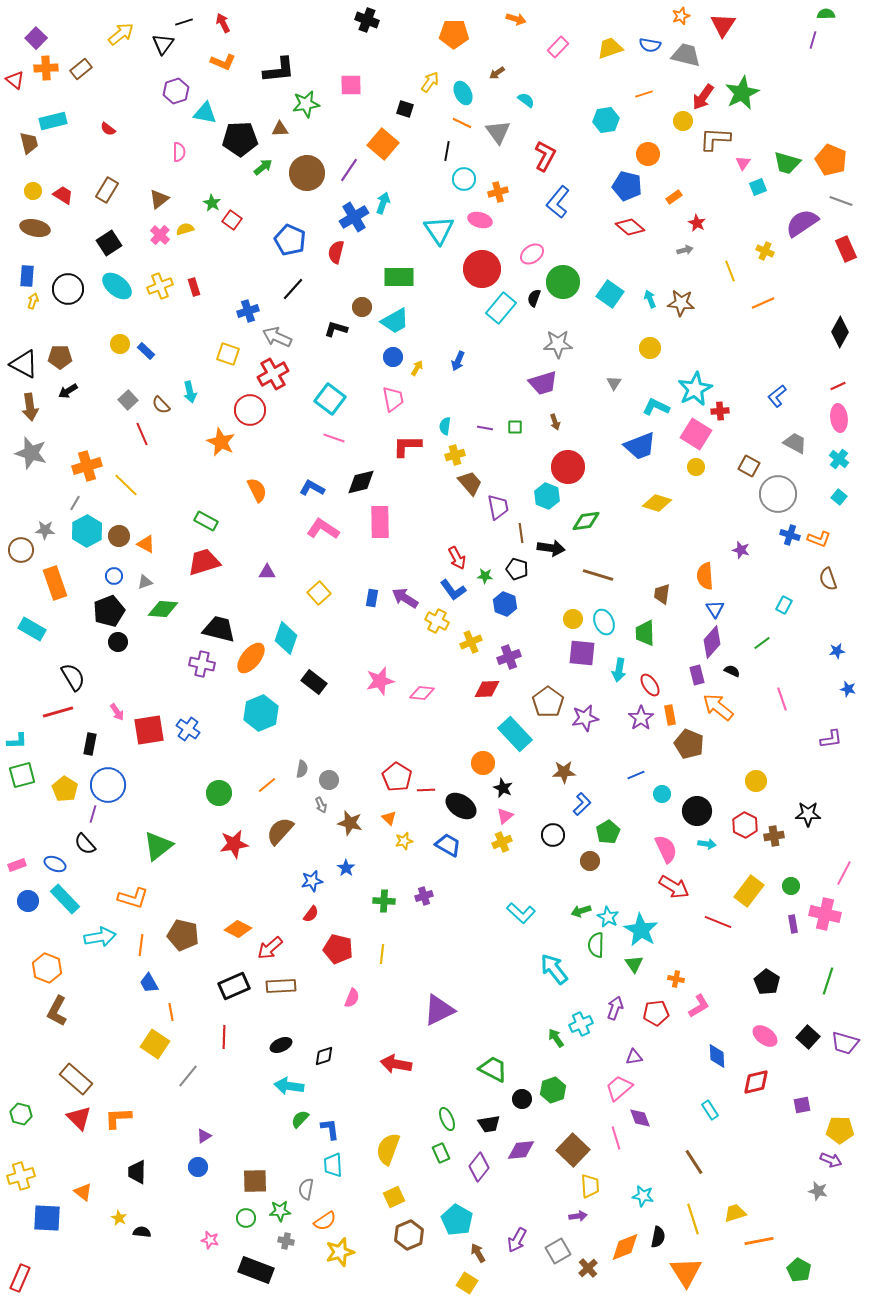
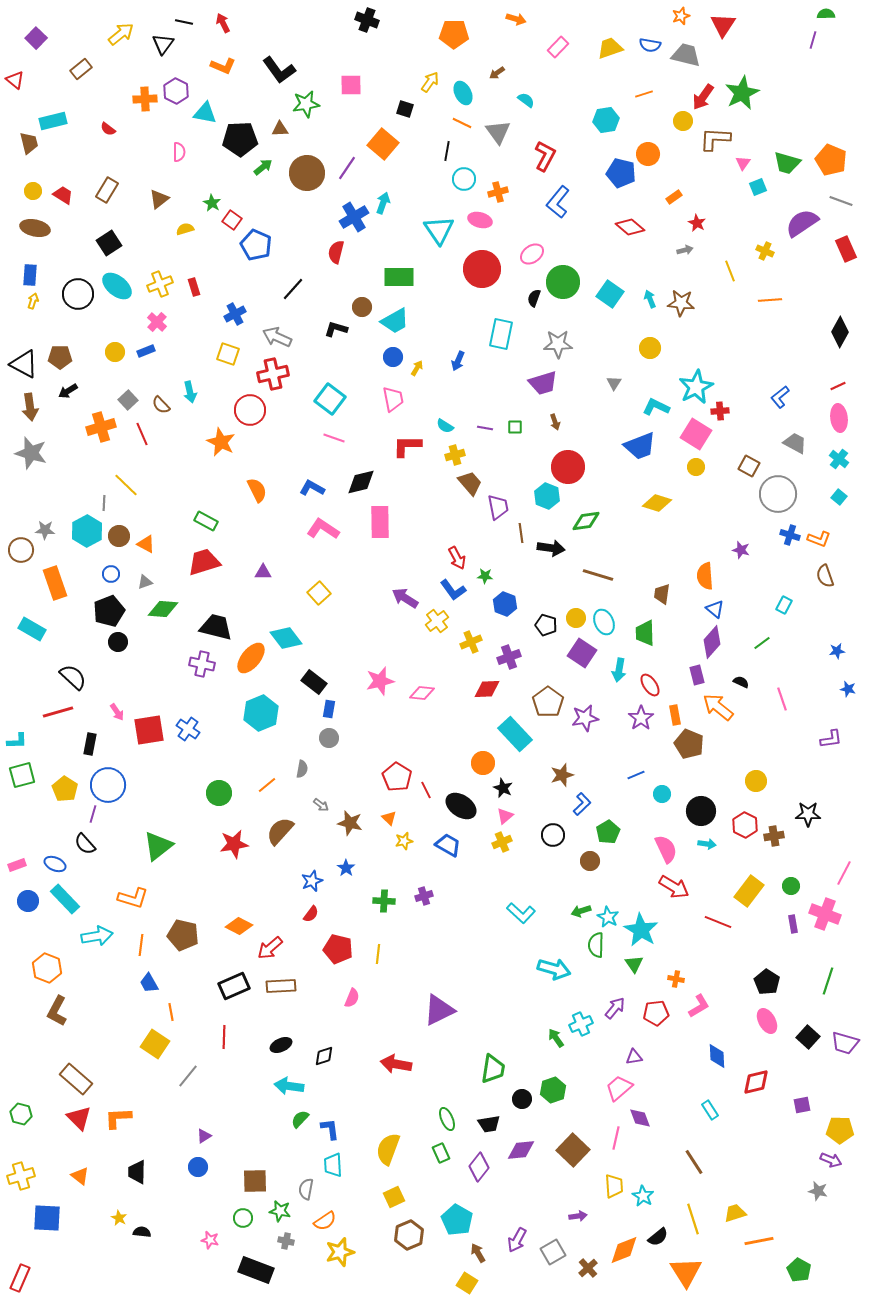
black line at (184, 22): rotated 30 degrees clockwise
orange L-shape at (223, 62): moved 4 px down
orange cross at (46, 68): moved 99 px right, 31 px down
black L-shape at (279, 70): rotated 60 degrees clockwise
purple hexagon at (176, 91): rotated 15 degrees counterclockwise
purple line at (349, 170): moved 2 px left, 2 px up
blue pentagon at (627, 186): moved 6 px left, 13 px up
pink cross at (160, 235): moved 3 px left, 87 px down
blue pentagon at (290, 240): moved 34 px left, 5 px down
blue rectangle at (27, 276): moved 3 px right, 1 px up
yellow cross at (160, 286): moved 2 px up
black circle at (68, 289): moved 10 px right, 5 px down
orange line at (763, 303): moved 7 px right, 3 px up; rotated 20 degrees clockwise
cyan rectangle at (501, 308): moved 26 px down; rotated 28 degrees counterclockwise
blue cross at (248, 311): moved 13 px left, 3 px down; rotated 10 degrees counterclockwise
yellow circle at (120, 344): moved 5 px left, 8 px down
blue rectangle at (146, 351): rotated 66 degrees counterclockwise
red cross at (273, 374): rotated 16 degrees clockwise
cyan star at (695, 389): moved 1 px right, 2 px up
blue L-shape at (777, 396): moved 3 px right, 1 px down
cyan semicircle at (445, 426): rotated 66 degrees counterclockwise
orange cross at (87, 466): moved 14 px right, 39 px up
gray line at (75, 503): moved 29 px right; rotated 28 degrees counterclockwise
black pentagon at (517, 569): moved 29 px right, 56 px down
purple triangle at (267, 572): moved 4 px left
blue circle at (114, 576): moved 3 px left, 2 px up
brown semicircle at (828, 579): moved 3 px left, 3 px up
blue rectangle at (372, 598): moved 43 px left, 111 px down
blue triangle at (715, 609): rotated 18 degrees counterclockwise
yellow circle at (573, 619): moved 3 px right, 1 px up
yellow cross at (437, 621): rotated 25 degrees clockwise
black trapezoid at (219, 629): moved 3 px left, 2 px up
cyan diamond at (286, 638): rotated 56 degrees counterclockwise
purple square at (582, 653): rotated 28 degrees clockwise
black semicircle at (732, 671): moved 9 px right, 11 px down
black semicircle at (73, 677): rotated 16 degrees counterclockwise
orange rectangle at (670, 715): moved 5 px right
brown star at (564, 772): moved 2 px left, 3 px down; rotated 15 degrees counterclockwise
gray circle at (329, 780): moved 42 px up
red line at (426, 790): rotated 66 degrees clockwise
gray arrow at (321, 805): rotated 28 degrees counterclockwise
black circle at (697, 811): moved 4 px right
blue star at (312, 881): rotated 10 degrees counterclockwise
pink cross at (825, 914): rotated 8 degrees clockwise
orange diamond at (238, 929): moved 1 px right, 3 px up
cyan arrow at (100, 937): moved 3 px left, 1 px up
yellow line at (382, 954): moved 4 px left
cyan arrow at (554, 969): rotated 144 degrees clockwise
purple arrow at (615, 1008): rotated 20 degrees clockwise
pink ellipse at (765, 1036): moved 2 px right, 15 px up; rotated 25 degrees clockwise
green trapezoid at (493, 1069): rotated 72 degrees clockwise
pink line at (616, 1138): rotated 30 degrees clockwise
yellow trapezoid at (590, 1186): moved 24 px right
orange triangle at (83, 1192): moved 3 px left, 16 px up
cyan star at (643, 1196): rotated 20 degrees clockwise
green star at (280, 1211): rotated 15 degrees clockwise
green circle at (246, 1218): moved 3 px left
black semicircle at (658, 1237): rotated 40 degrees clockwise
orange diamond at (625, 1247): moved 1 px left, 3 px down
gray square at (558, 1251): moved 5 px left, 1 px down
